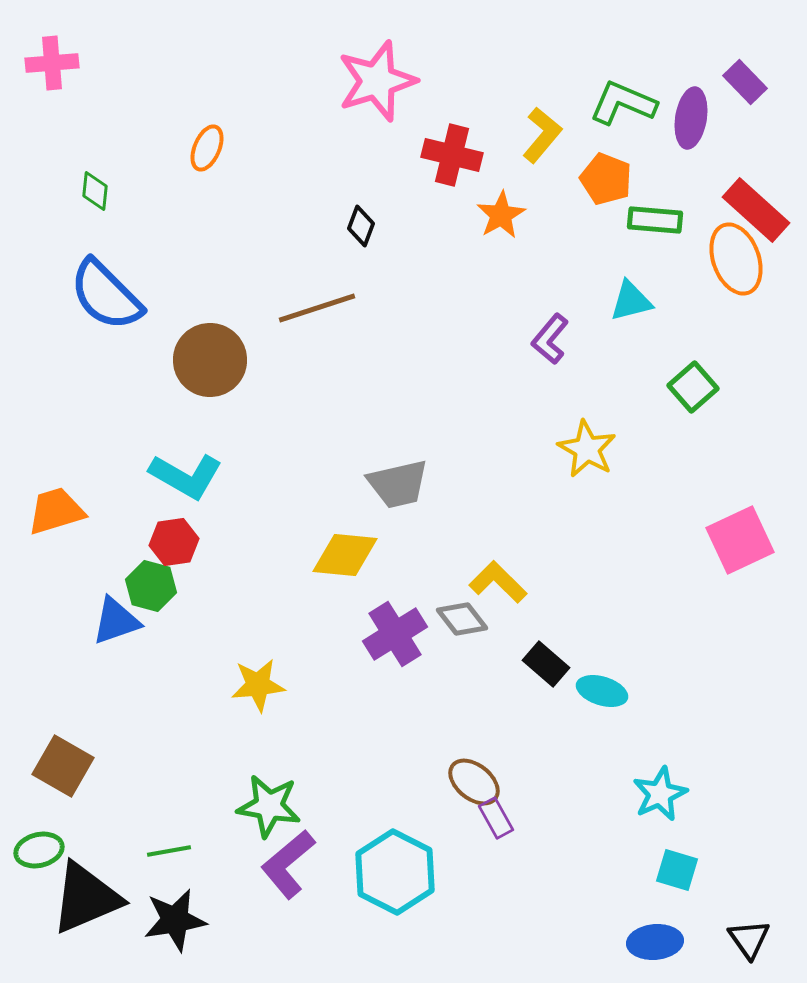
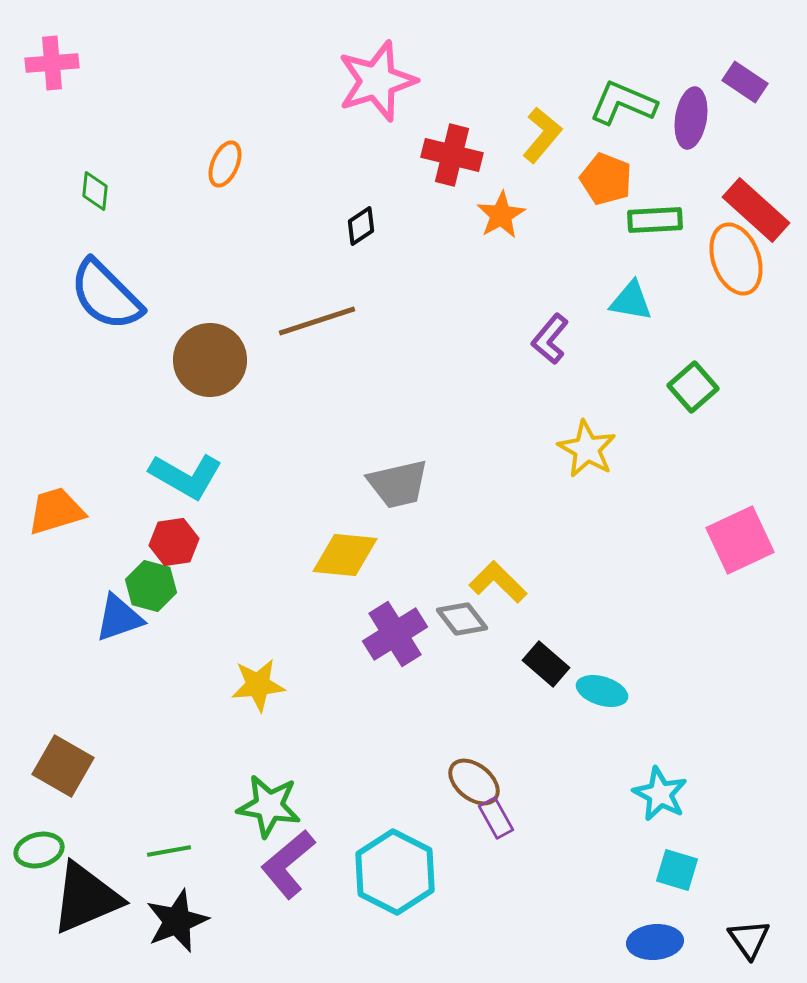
purple rectangle at (745, 82): rotated 12 degrees counterclockwise
orange ellipse at (207, 148): moved 18 px right, 16 px down
green rectangle at (655, 220): rotated 8 degrees counterclockwise
black diamond at (361, 226): rotated 36 degrees clockwise
cyan triangle at (631, 301): rotated 24 degrees clockwise
brown line at (317, 308): moved 13 px down
blue triangle at (116, 621): moved 3 px right, 3 px up
cyan star at (660, 794): rotated 20 degrees counterclockwise
black star at (175, 920): moved 2 px right, 1 px down; rotated 12 degrees counterclockwise
